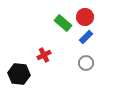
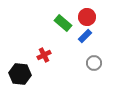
red circle: moved 2 px right
blue rectangle: moved 1 px left, 1 px up
gray circle: moved 8 px right
black hexagon: moved 1 px right
